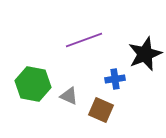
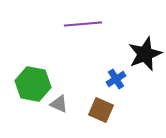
purple line: moved 1 px left, 16 px up; rotated 15 degrees clockwise
blue cross: moved 1 px right; rotated 24 degrees counterclockwise
gray triangle: moved 10 px left, 8 px down
